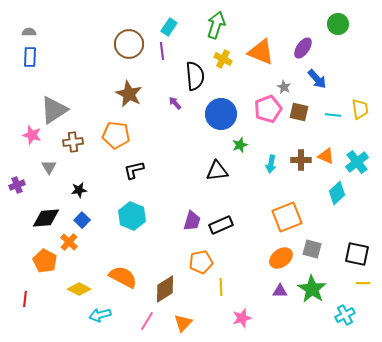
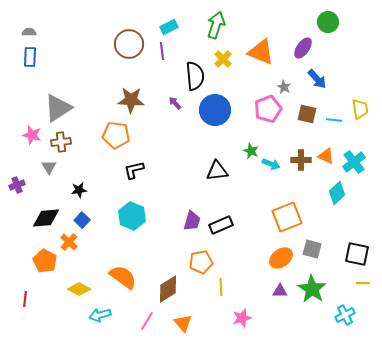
green circle at (338, 24): moved 10 px left, 2 px up
cyan rectangle at (169, 27): rotated 30 degrees clockwise
yellow cross at (223, 59): rotated 18 degrees clockwise
brown star at (129, 94): moved 2 px right, 6 px down; rotated 24 degrees counterclockwise
gray triangle at (54, 110): moved 4 px right, 2 px up
brown square at (299, 112): moved 8 px right, 2 px down
blue circle at (221, 114): moved 6 px left, 4 px up
cyan line at (333, 115): moved 1 px right, 5 px down
brown cross at (73, 142): moved 12 px left
green star at (240, 145): moved 11 px right, 6 px down; rotated 28 degrees counterclockwise
cyan cross at (357, 162): moved 3 px left
cyan arrow at (271, 164): rotated 78 degrees counterclockwise
orange semicircle at (123, 277): rotated 8 degrees clockwise
brown diamond at (165, 289): moved 3 px right
orange triangle at (183, 323): rotated 24 degrees counterclockwise
